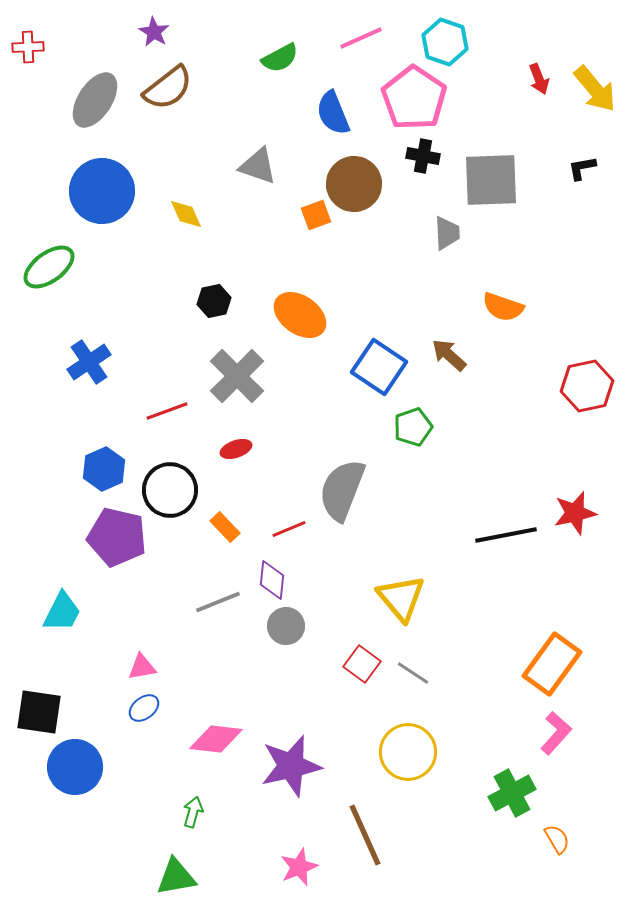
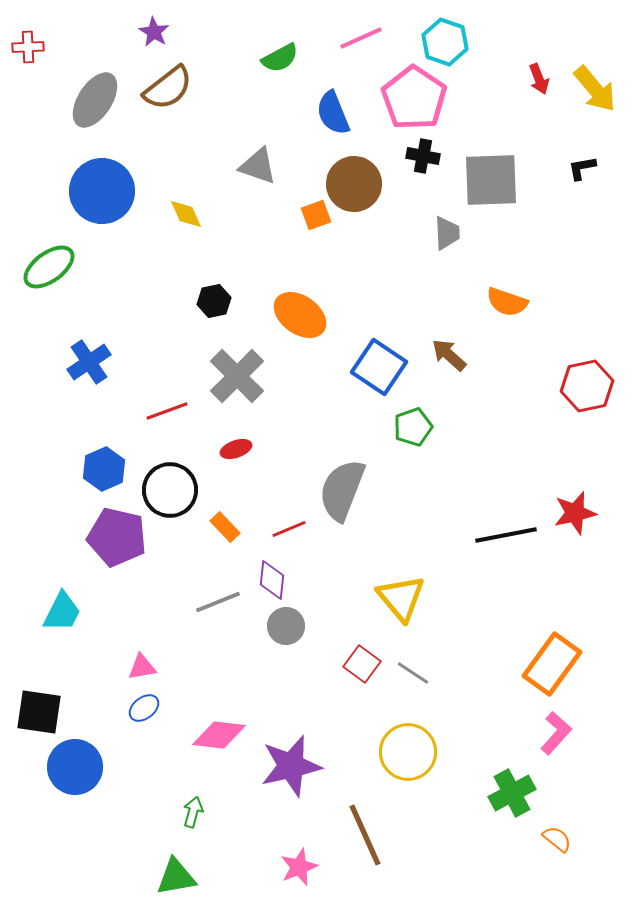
orange semicircle at (503, 307): moved 4 px right, 5 px up
pink diamond at (216, 739): moved 3 px right, 4 px up
orange semicircle at (557, 839): rotated 20 degrees counterclockwise
